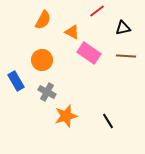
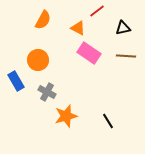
orange triangle: moved 6 px right, 4 px up
orange circle: moved 4 px left
